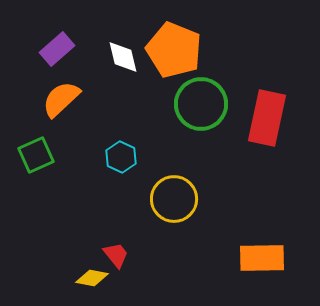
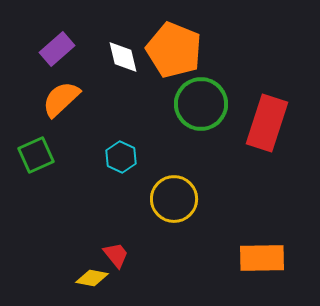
red rectangle: moved 5 px down; rotated 6 degrees clockwise
